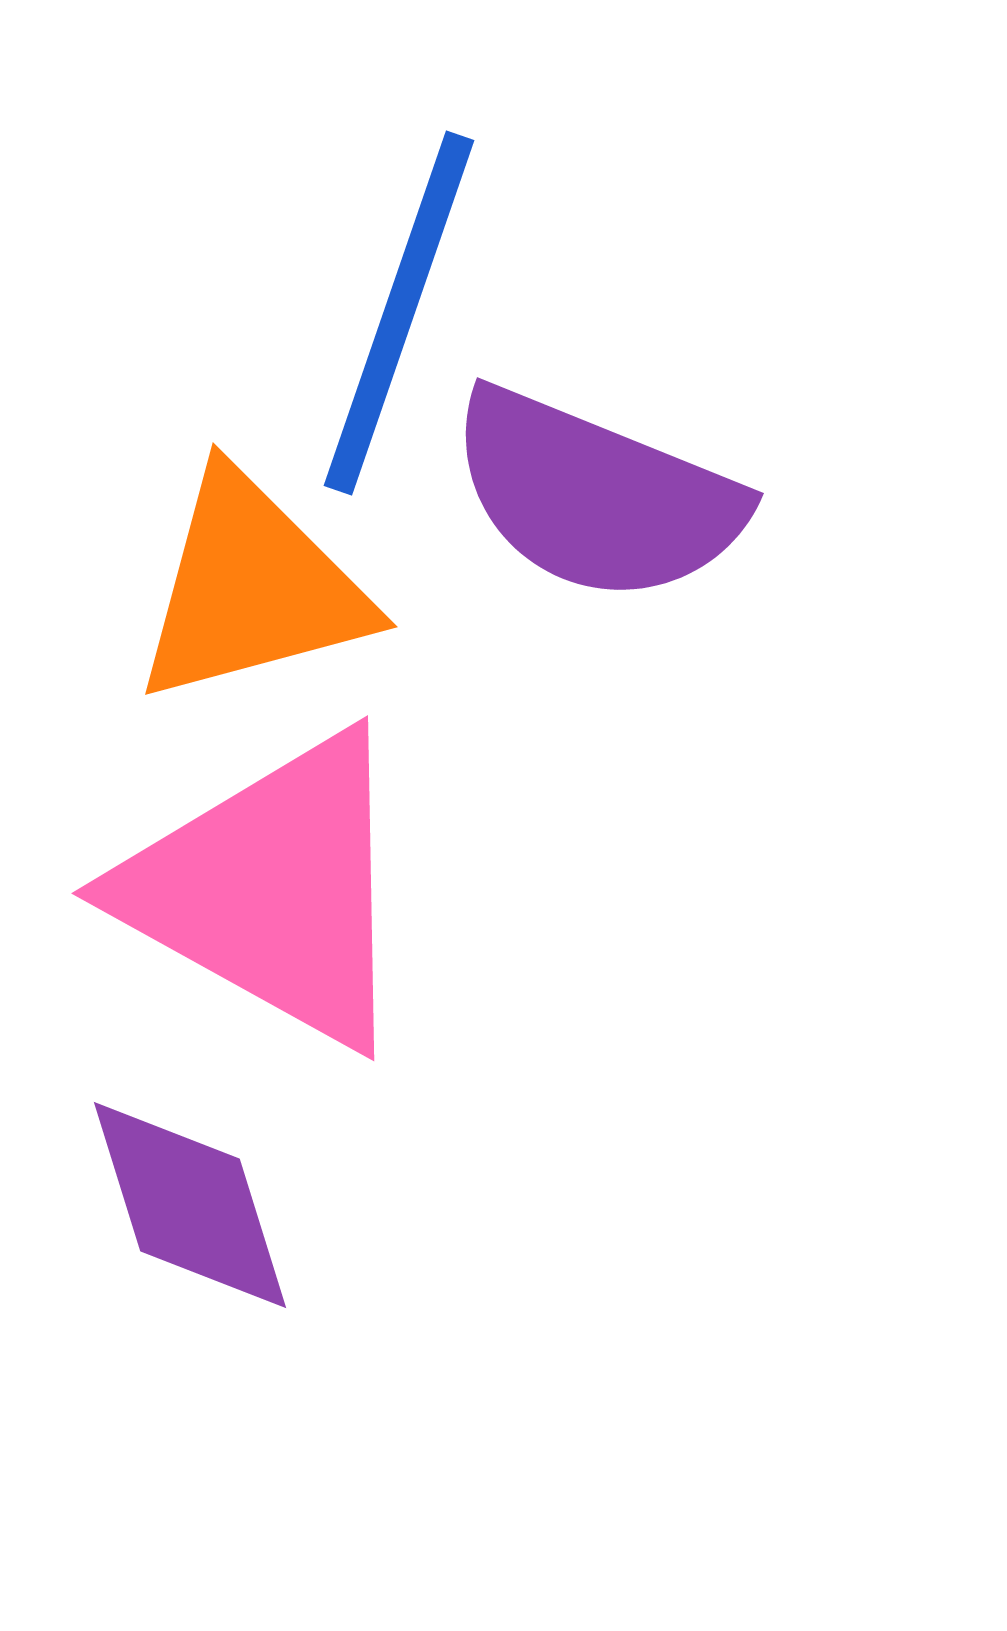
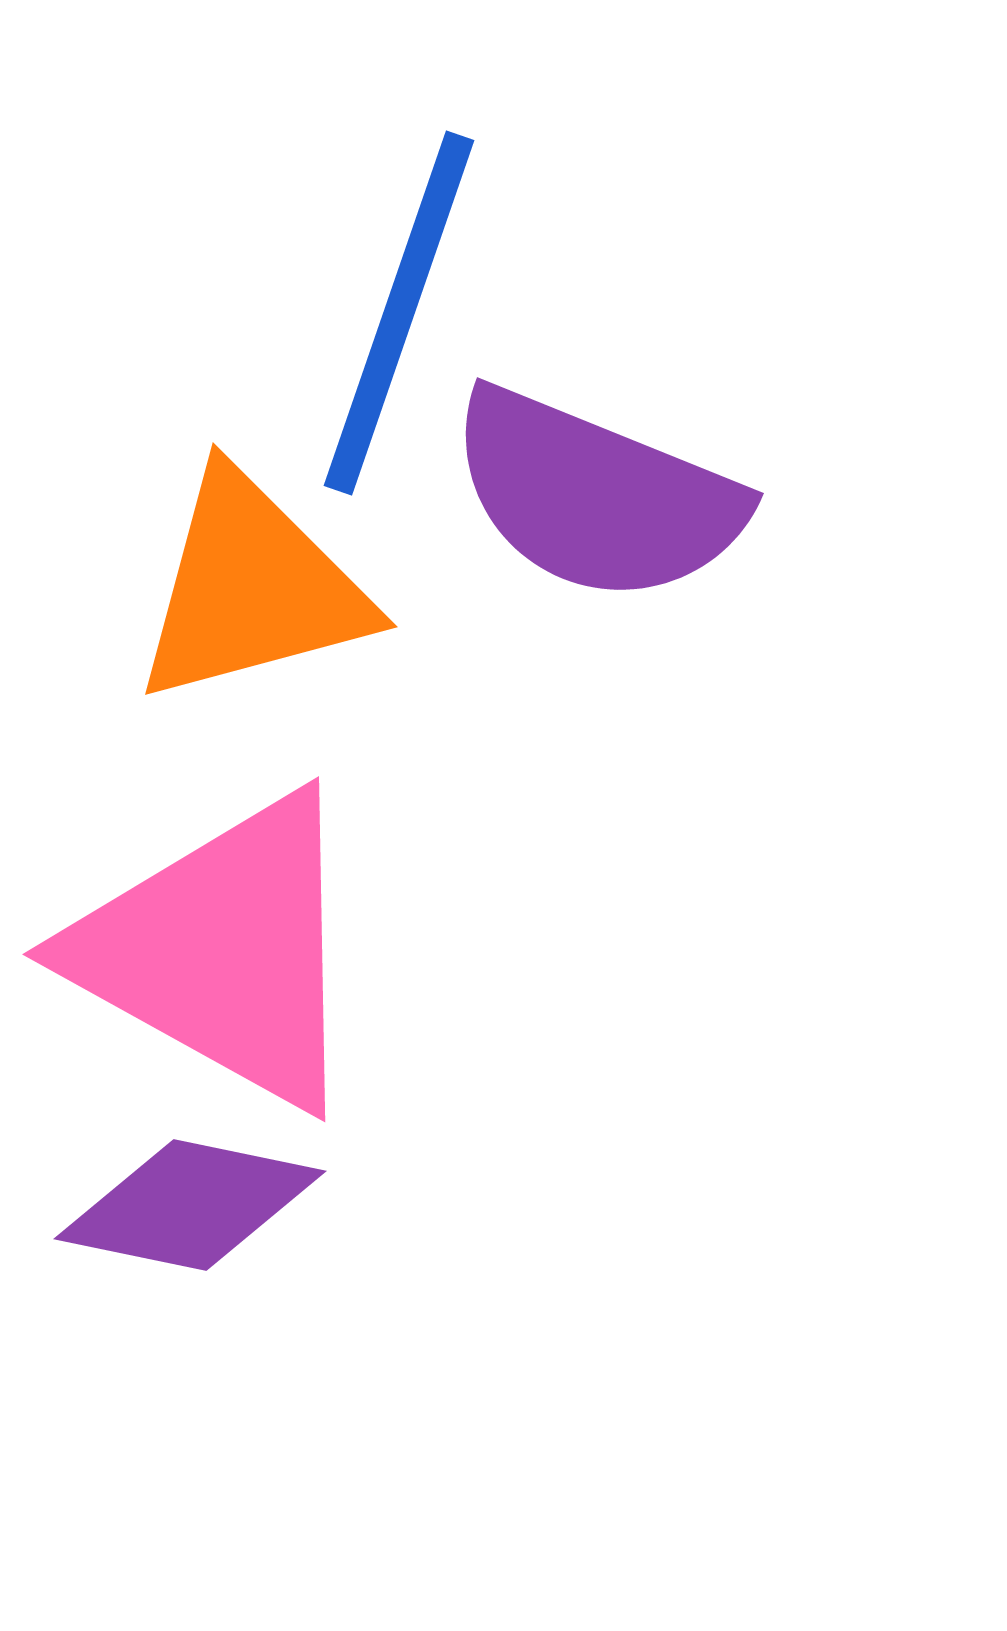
pink triangle: moved 49 px left, 61 px down
purple diamond: rotated 61 degrees counterclockwise
